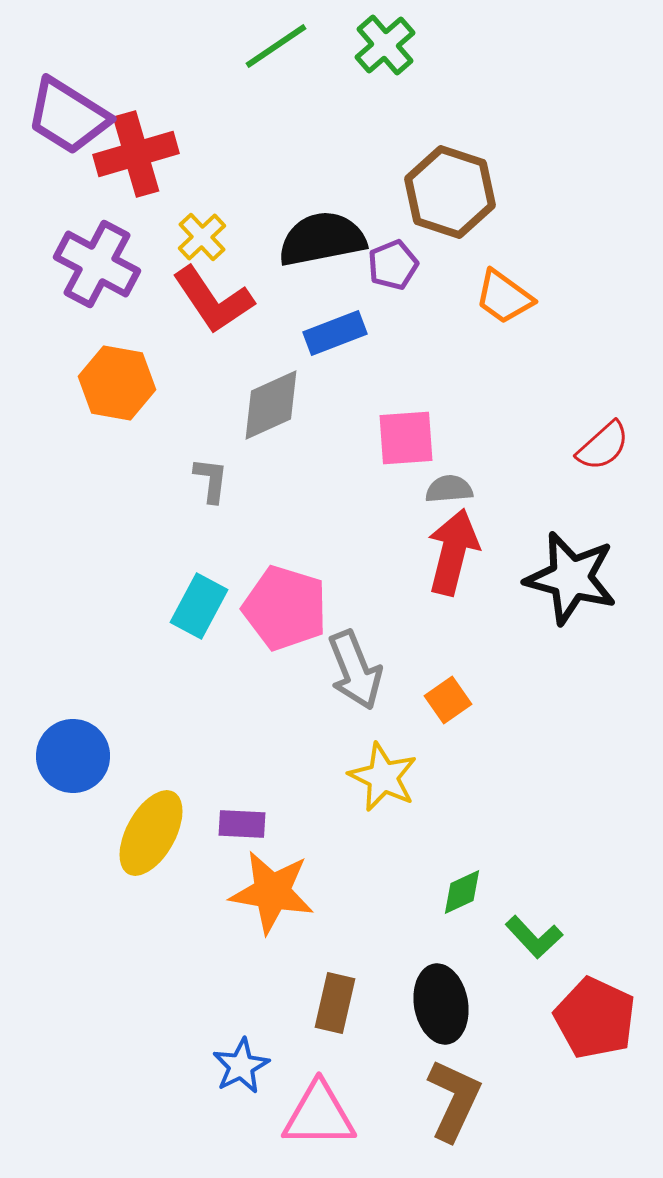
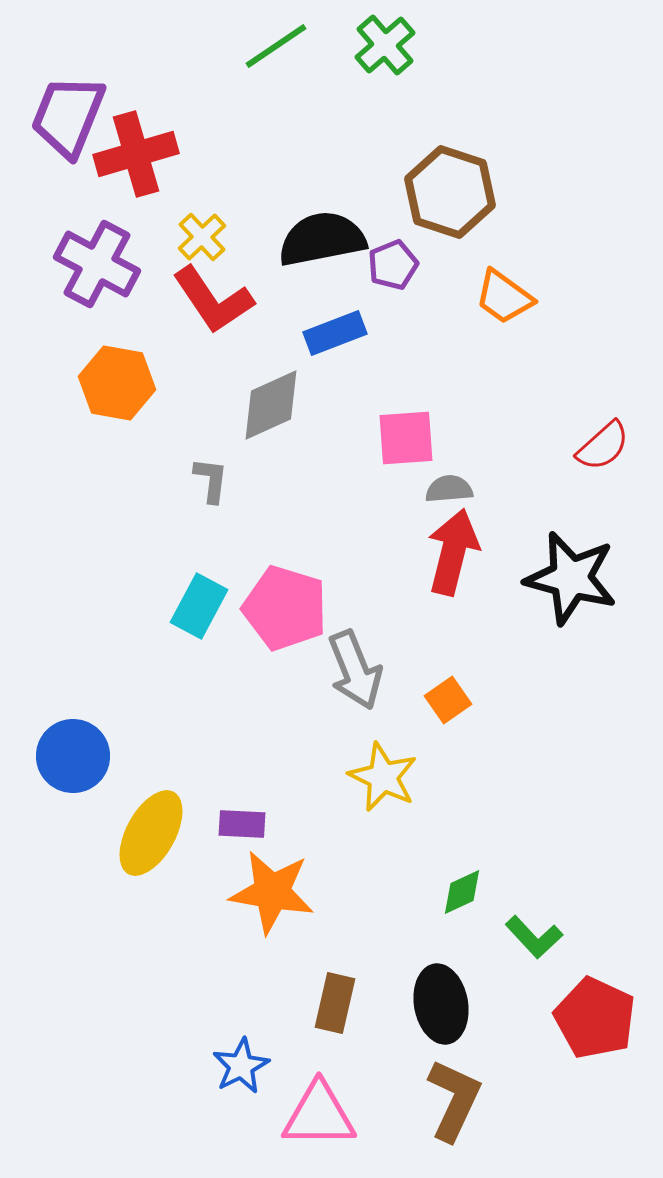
purple trapezoid: rotated 80 degrees clockwise
